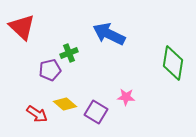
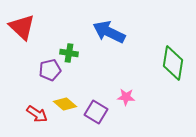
blue arrow: moved 2 px up
green cross: rotated 30 degrees clockwise
